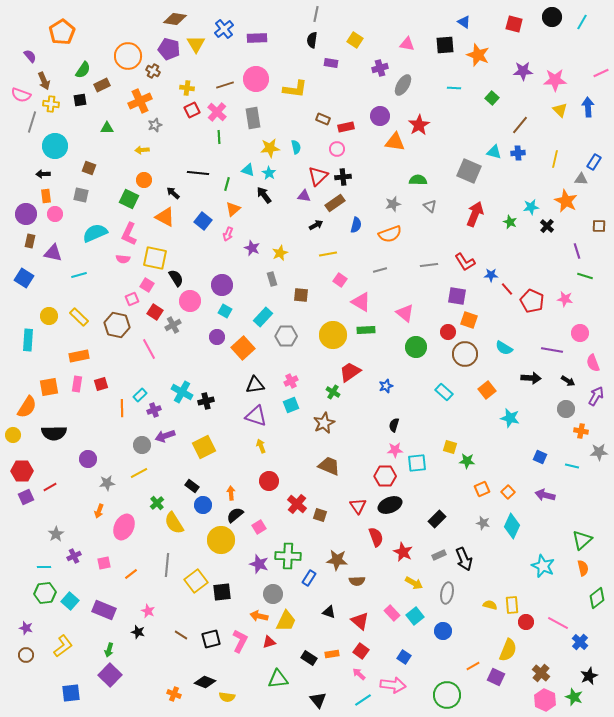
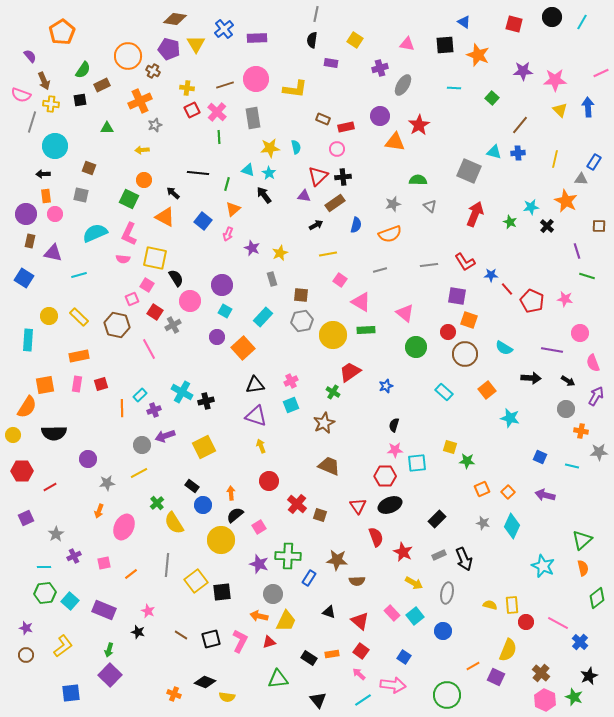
green line at (585, 276): moved 2 px right
gray hexagon at (286, 336): moved 16 px right, 15 px up; rotated 10 degrees counterclockwise
orange square at (49, 387): moved 4 px left, 2 px up
purple square at (26, 497): moved 21 px down
